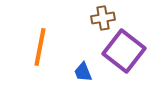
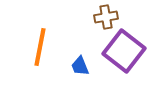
brown cross: moved 3 px right, 1 px up
blue trapezoid: moved 3 px left, 6 px up
